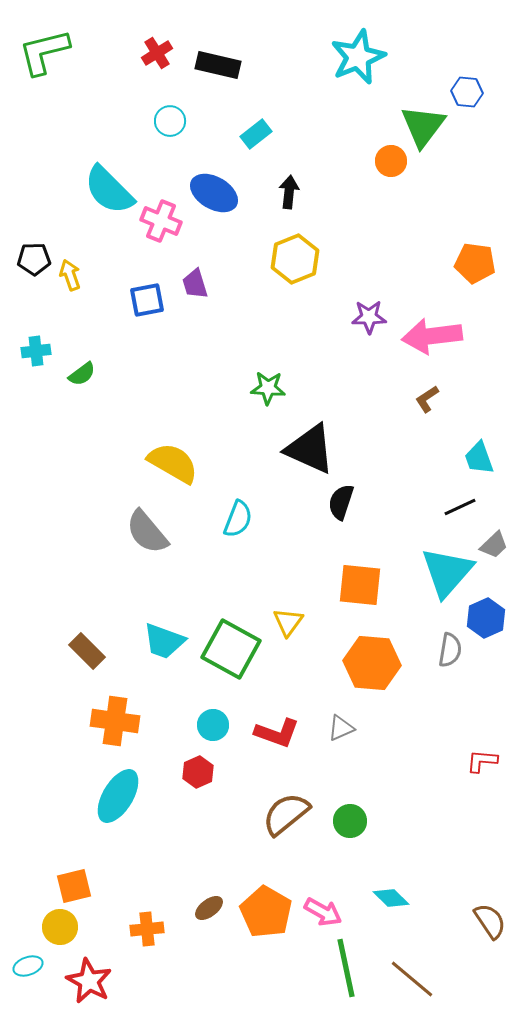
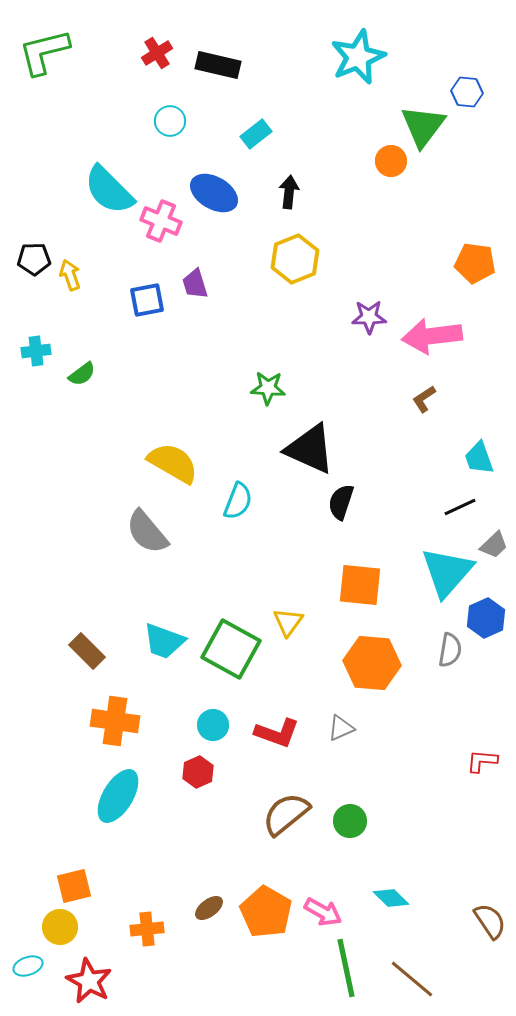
brown L-shape at (427, 399): moved 3 px left
cyan semicircle at (238, 519): moved 18 px up
